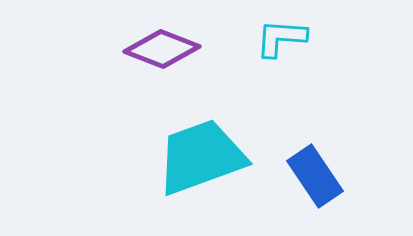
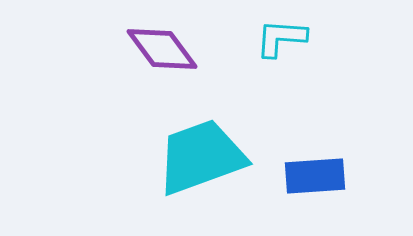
purple diamond: rotated 32 degrees clockwise
blue rectangle: rotated 60 degrees counterclockwise
